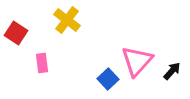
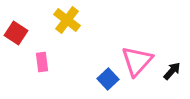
pink rectangle: moved 1 px up
